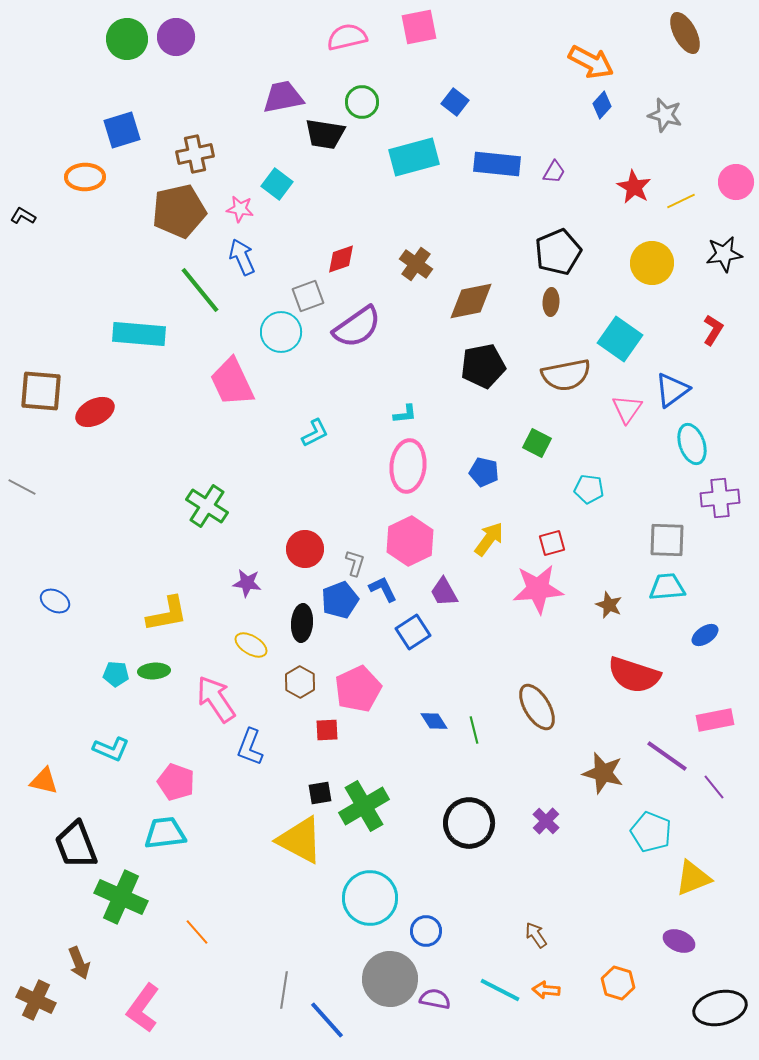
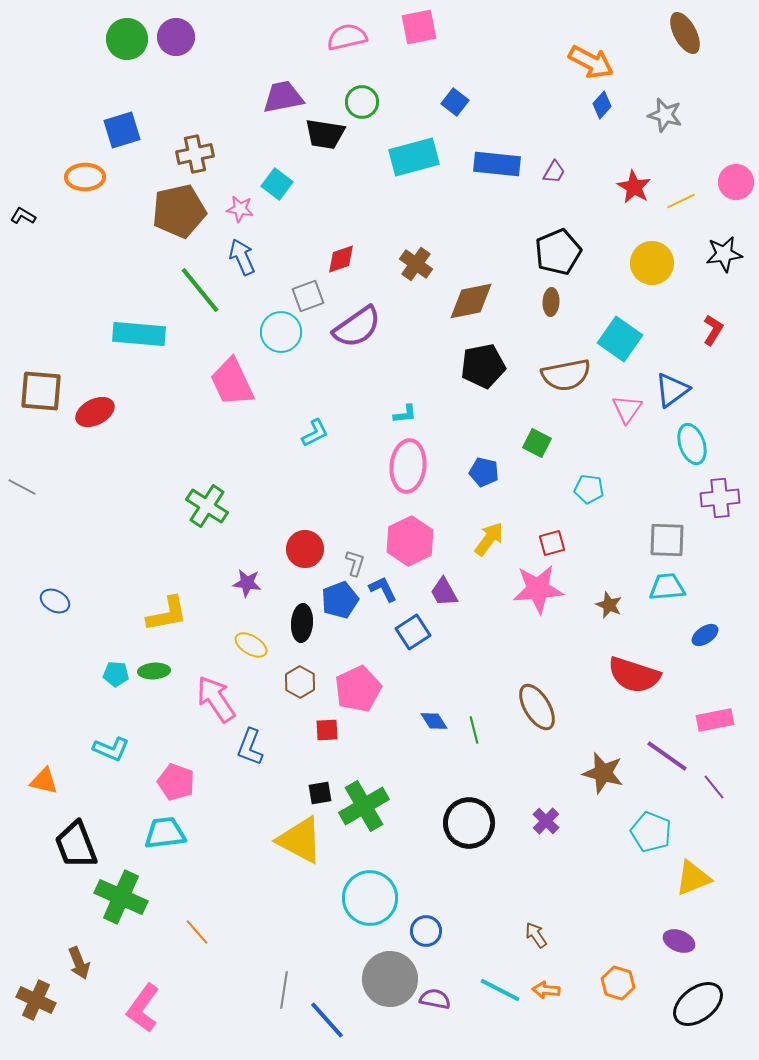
black ellipse at (720, 1008): moved 22 px left, 4 px up; rotated 24 degrees counterclockwise
